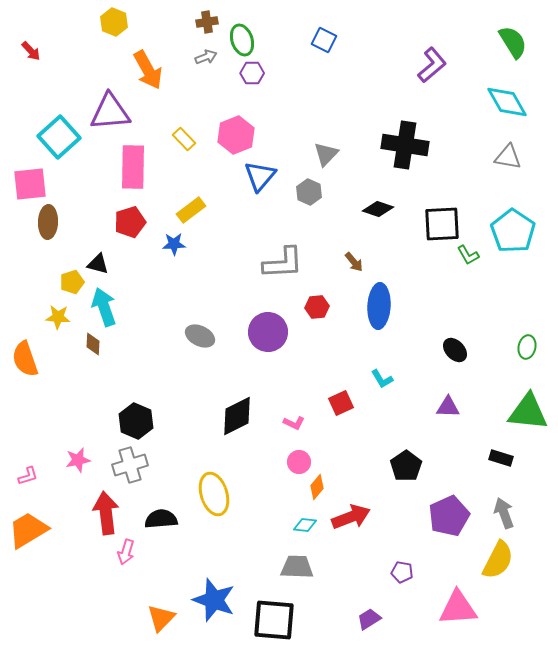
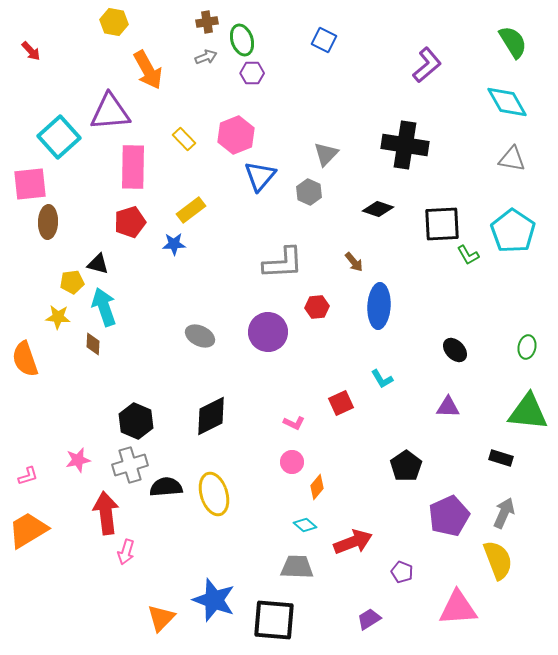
yellow hexagon at (114, 22): rotated 12 degrees counterclockwise
purple L-shape at (432, 65): moved 5 px left
gray triangle at (508, 157): moved 4 px right, 2 px down
yellow pentagon at (72, 282): rotated 10 degrees clockwise
black diamond at (237, 416): moved 26 px left
pink circle at (299, 462): moved 7 px left
gray arrow at (504, 513): rotated 44 degrees clockwise
red arrow at (351, 517): moved 2 px right, 25 px down
black semicircle at (161, 519): moved 5 px right, 32 px up
cyan diamond at (305, 525): rotated 35 degrees clockwise
yellow semicircle at (498, 560): rotated 48 degrees counterclockwise
purple pentagon at (402, 572): rotated 10 degrees clockwise
